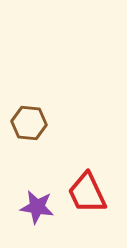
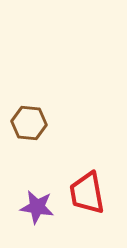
red trapezoid: rotated 15 degrees clockwise
